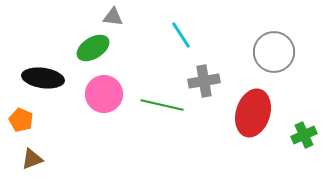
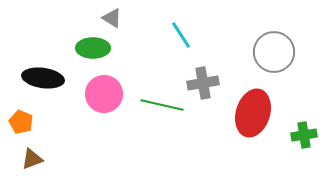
gray triangle: moved 1 px left, 1 px down; rotated 25 degrees clockwise
green ellipse: rotated 32 degrees clockwise
gray cross: moved 1 px left, 2 px down
orange pentagon: moved 2 px down
green cross: rotated 15 degrees clockwise
